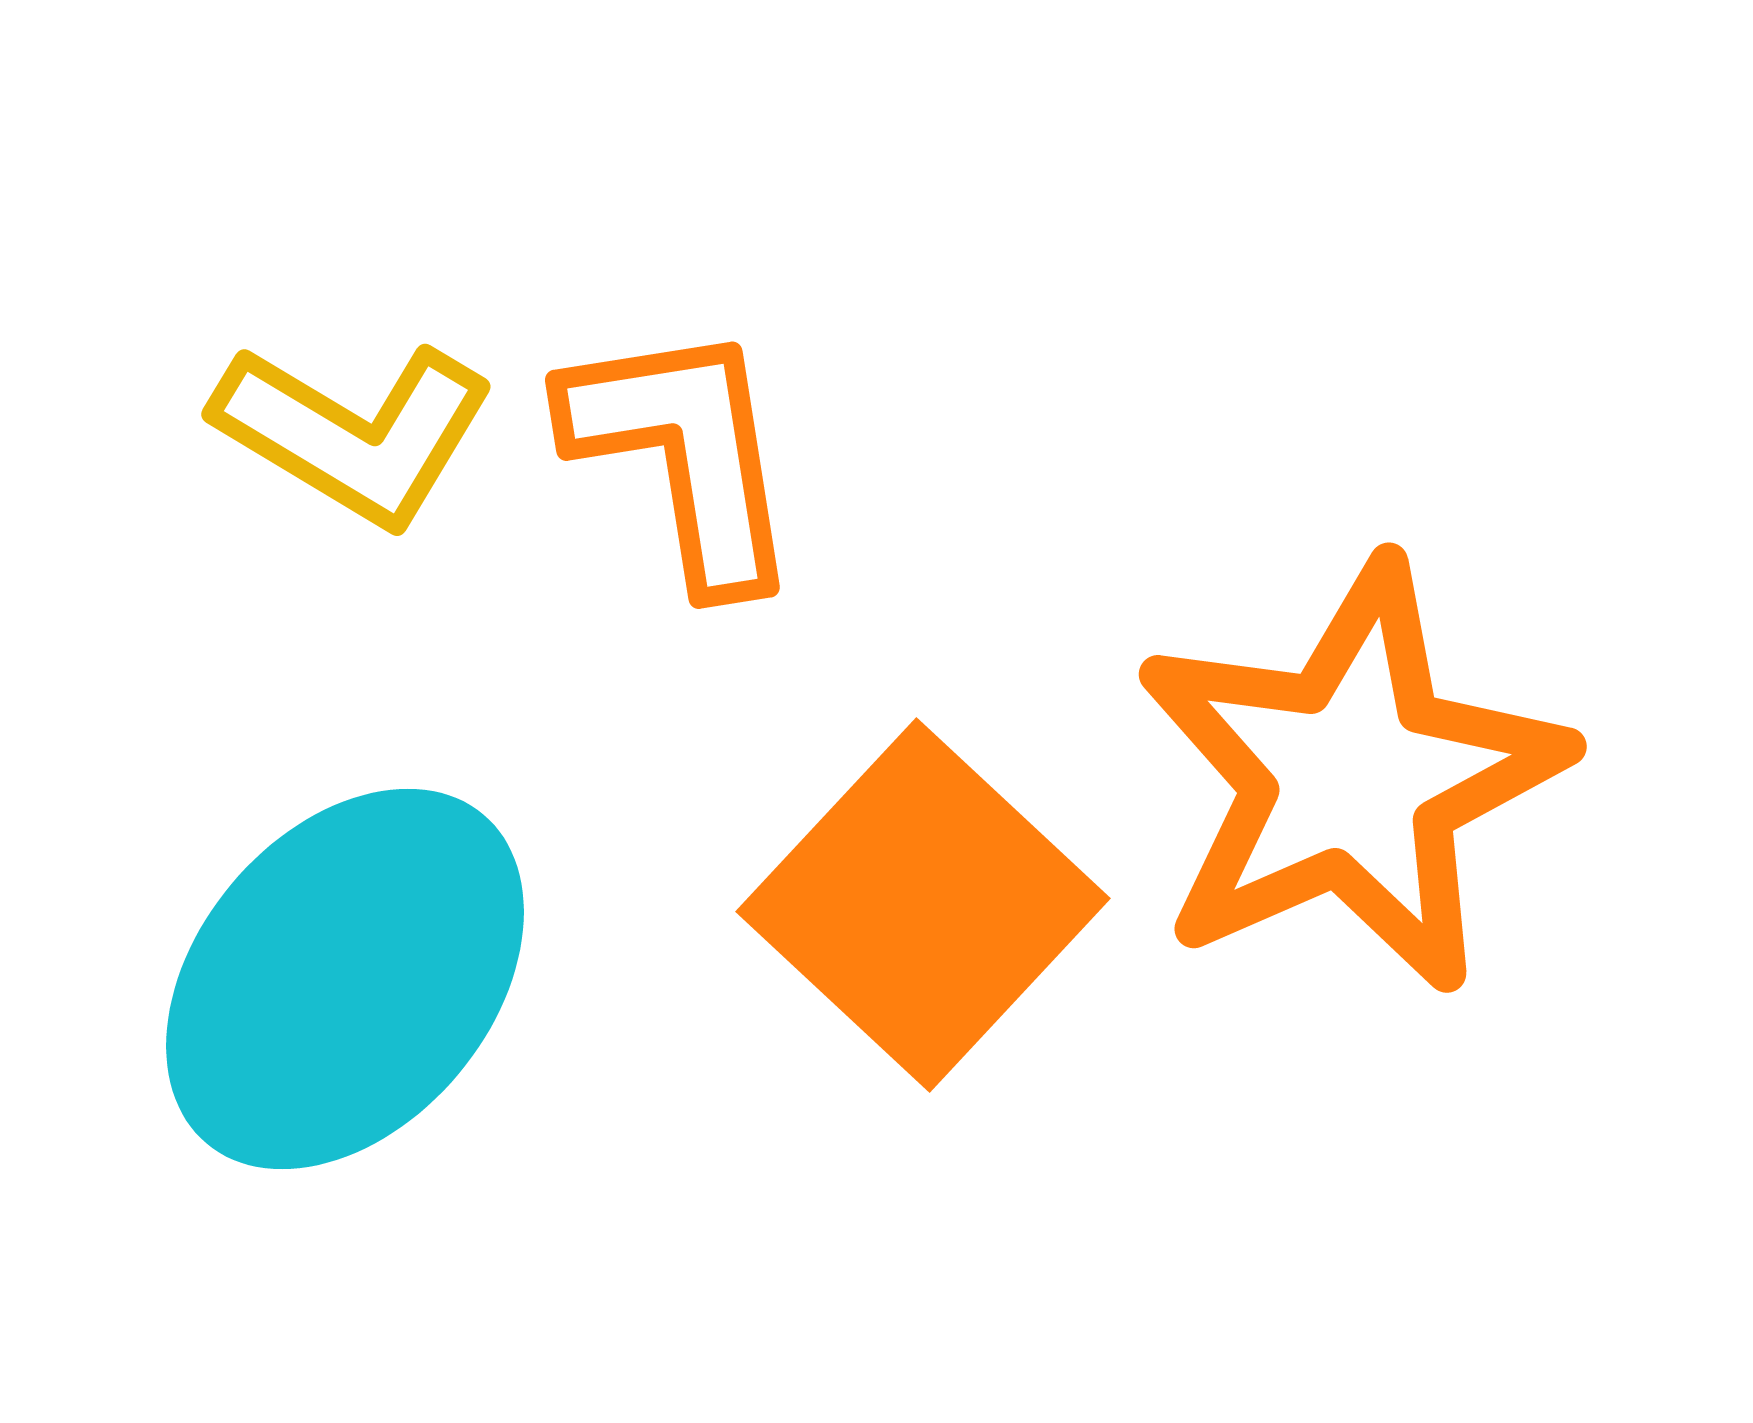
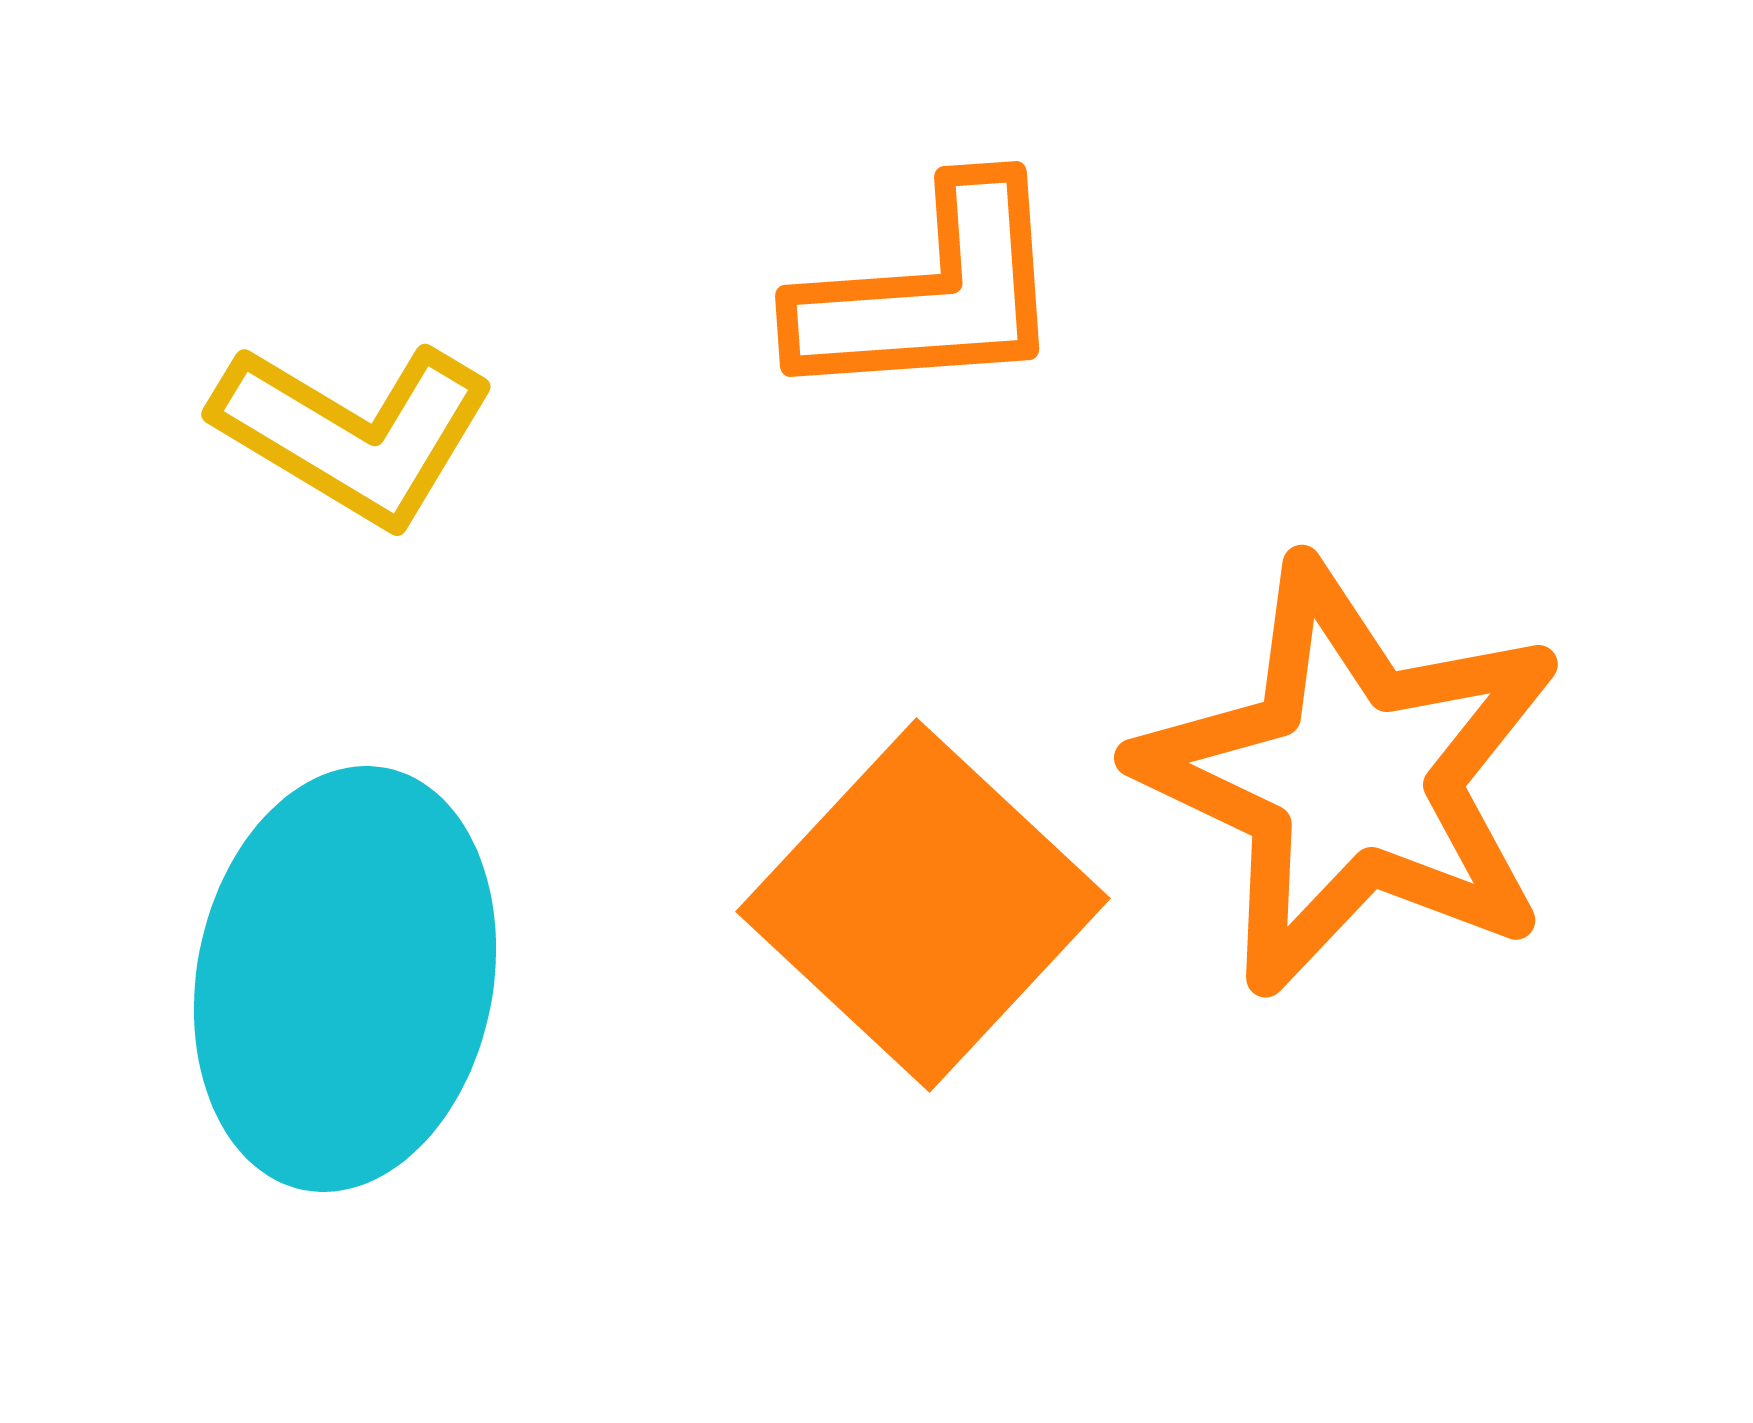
orange L-shape: moved 247 px right, 161 px up; rotated 95 degrees clockwise
orange star: rotated 23 degrees counterclockwise
cyan ellipse: rotated 29 degrees counterclockwise
